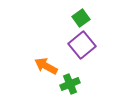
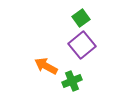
green cross: moved 2 px right, 3 px up
